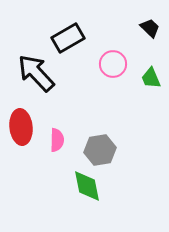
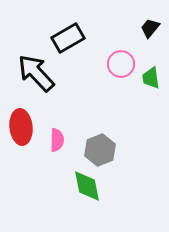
black trapezoid: rotated 95 degrees counterclockwise
pink circle: moved 8 px right
green trapezoid: rotated 15 degrees clockwise
gray hexagon: rotated 12 degrees counterclockwise
